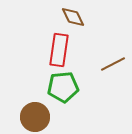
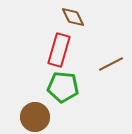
red rectangle: rotated 8 degrees clockwise
brown line: moved 2 px left
green pentagon: rotated 12 degrees clockwise
